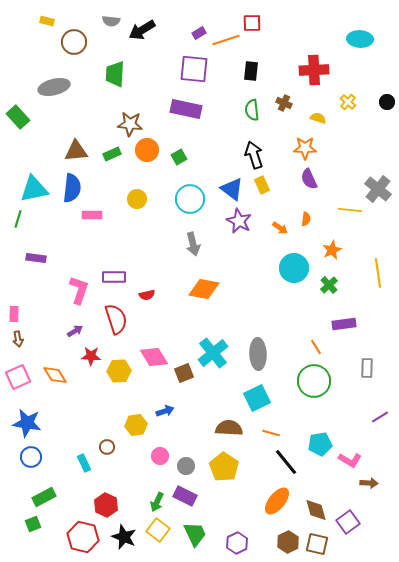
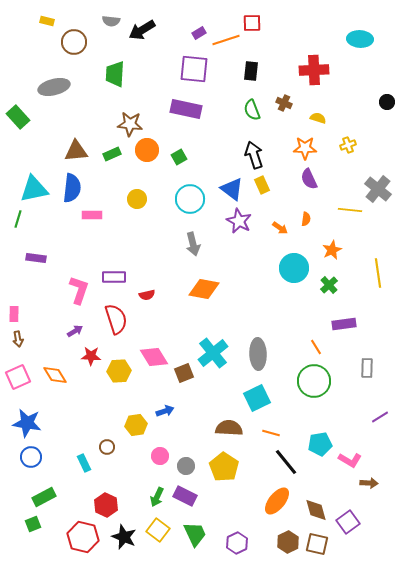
yellow cross at (348, 102): moved 43 px down; rotated 28 degrees clockwise
green semicircle at (252, 110): rotated 15 degrees counterclockwise
green arrow at (157, 502): moved 5 px up
